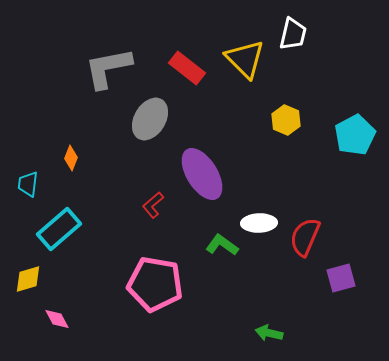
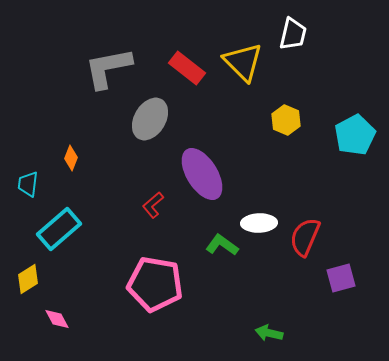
yellow triangle: moved 2 px left, 3 px down
yellow diamond: rotated 16 degrees counterclockwise
